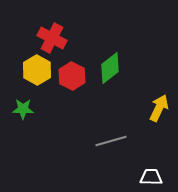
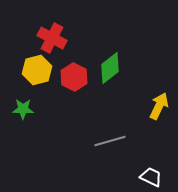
yellow hexagon: rotated 16 degrees clockwise
red hexagon: moved 2 px right, 1 px down
yellow arrow: moved 2 px up
gray line: moved 1 px left
white trapezoid: rotated 25 degrees clockwise
